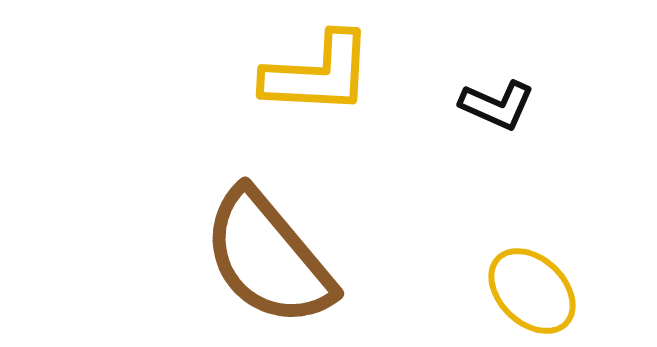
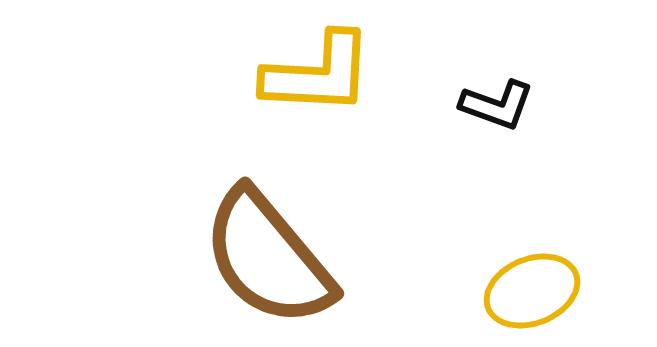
black L-shape: rotated 4 degrees counterclockwise
yellow ellipse: rotated 66 degrees counterclockwise
